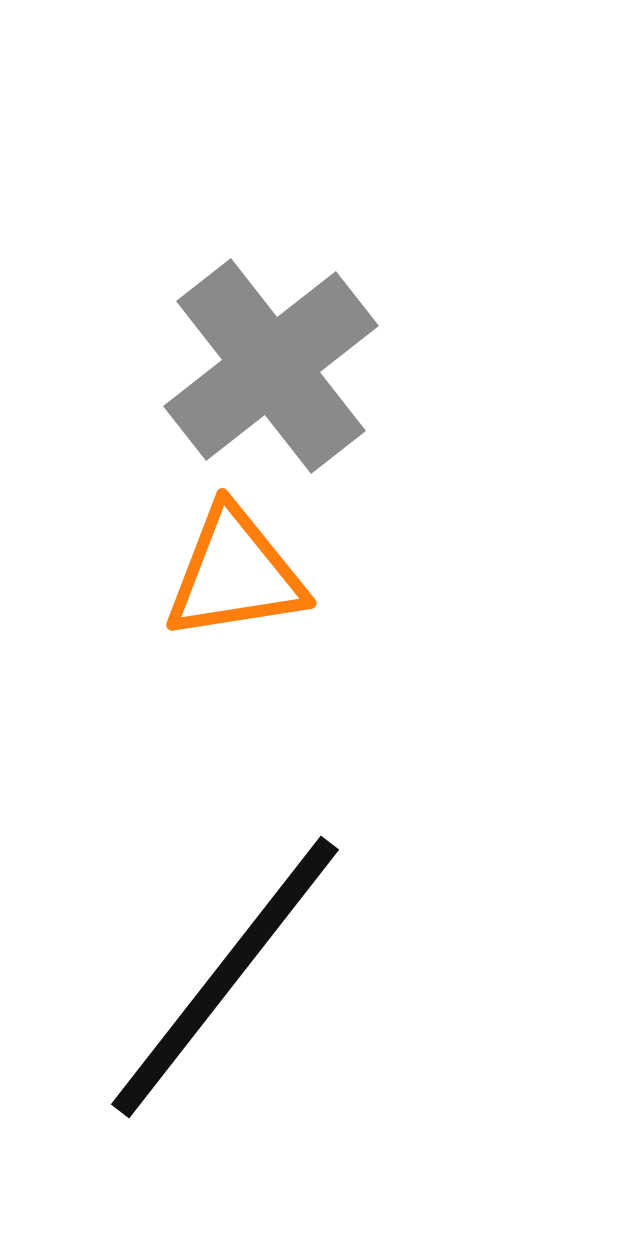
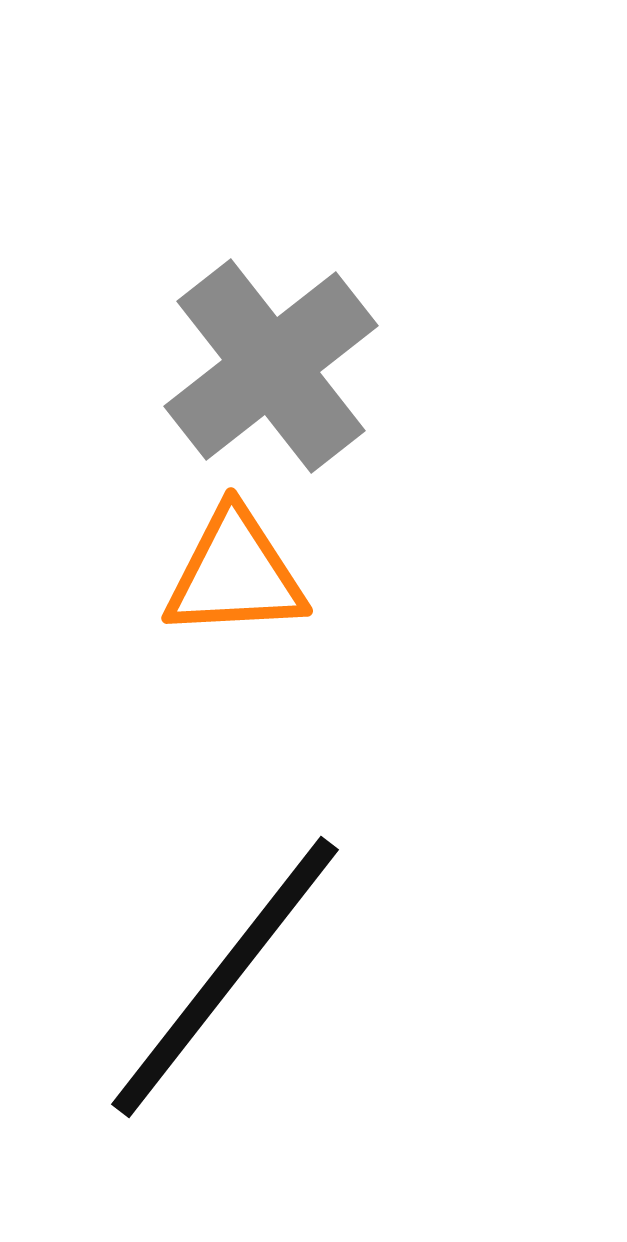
orange triangle: rotated 6 degrees clockwise
